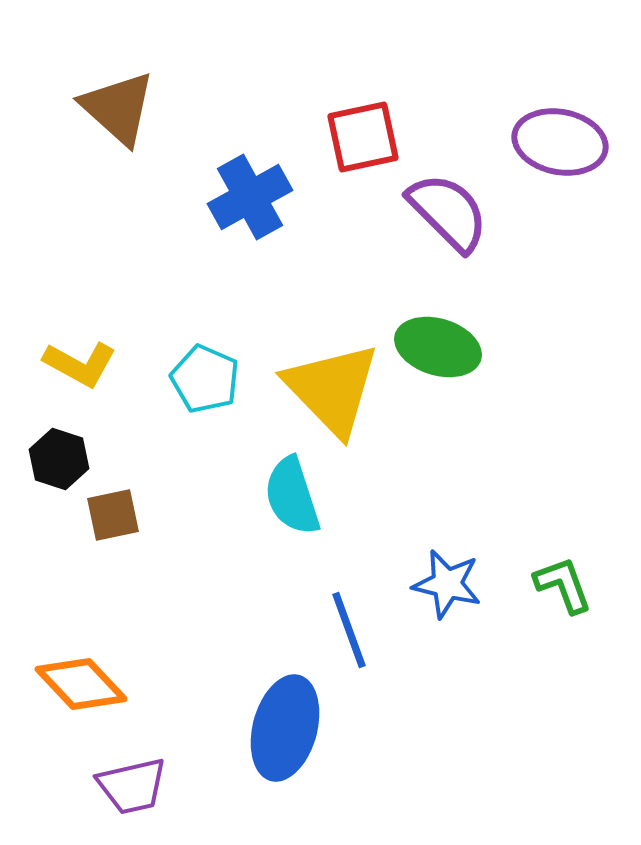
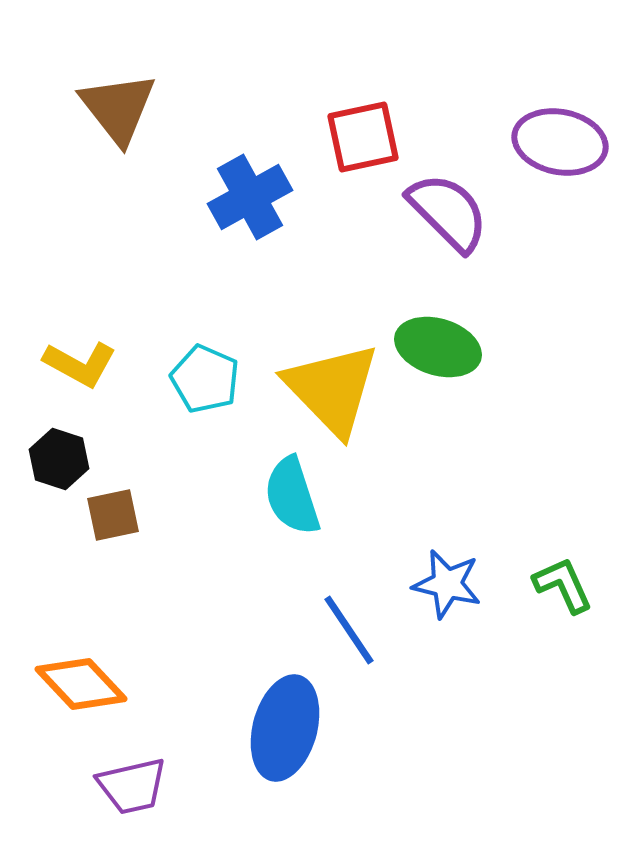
brown triangle: rotated 10 degrees clockwise
green L-shape: rotated 4 degrees counterclockwise
blue line: rotated 14 degrees counterclockwise
